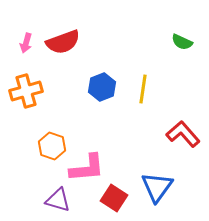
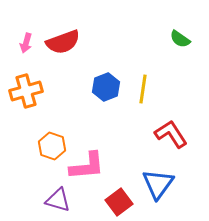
green semicircle: moved 2 px left, 3 px up; rotated 10 degrees clockwise
blue hexagon: moved 4 px right
red L-shape: moved 12 px left; rotated 8 degrees clockwise
pink L-shape: moved 2 px up
blue triangle: moved 1 px right, 3 px up
red square: moved 5 px right, 4 px down; rotated 20 degrees clockwise
